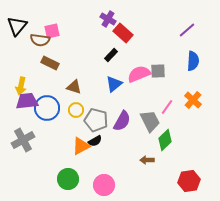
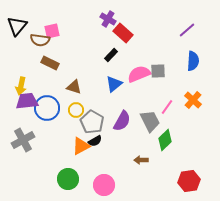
gray pentagon: moved 4 px left, 2 px down; rotated 15 degrees clockwise
brown arrow: moved 6 px left
